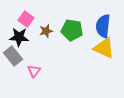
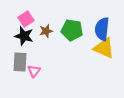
pink square: rotated 21 degrees clockwise
blue semicircle: moved 1 px left, 3 px down
black star: moved 5 px right, 1 px up; rotated 12 degrees clockwise
gray rectangle: moved 7 px right, 6 px down; rotated 42 degrees clockwise
